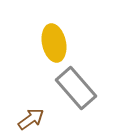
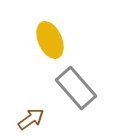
yellow ellipse: moved 4 px left, 3 px up; rotated 12 degrees counterclockwise
